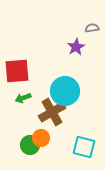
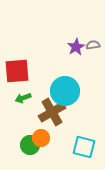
gray semicircle: moved 1 px right, 17 px down
